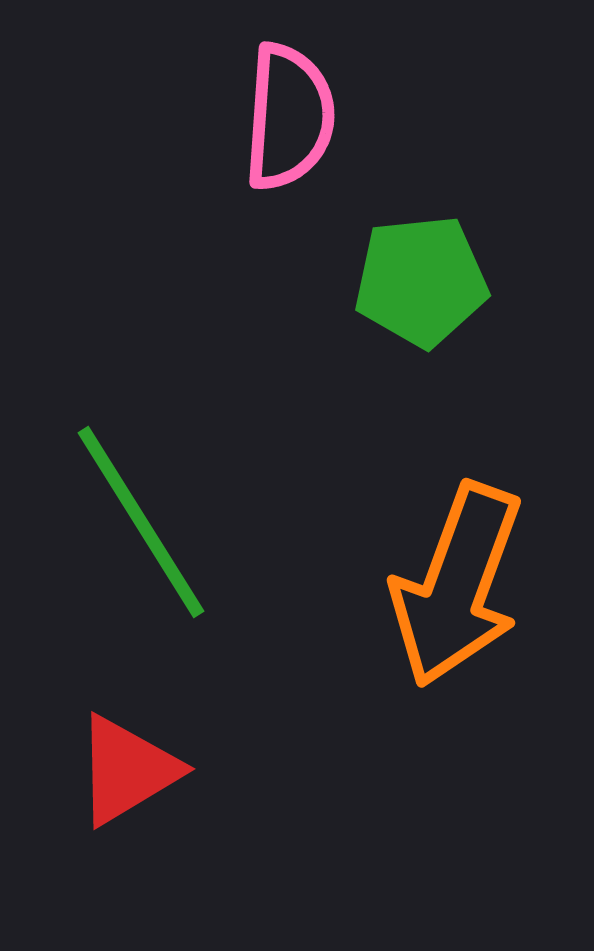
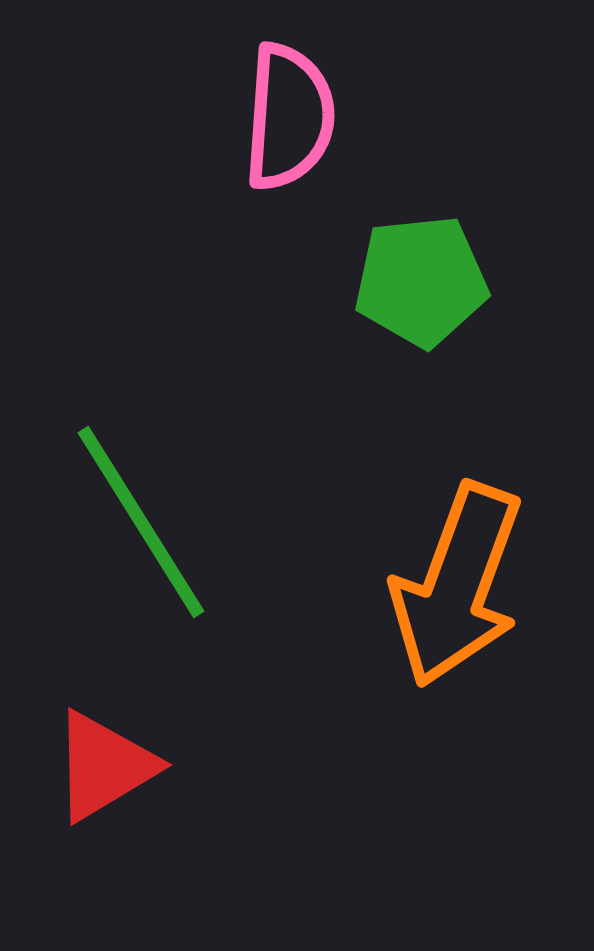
red triangle: moved 23 px left, 4 px up
